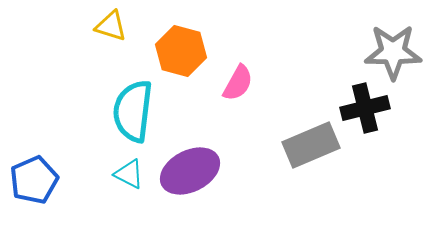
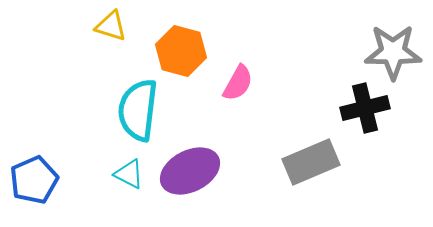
cyan semicircle: moved 5 px right, 1 px up
gray rectangle: moved 17 px down
